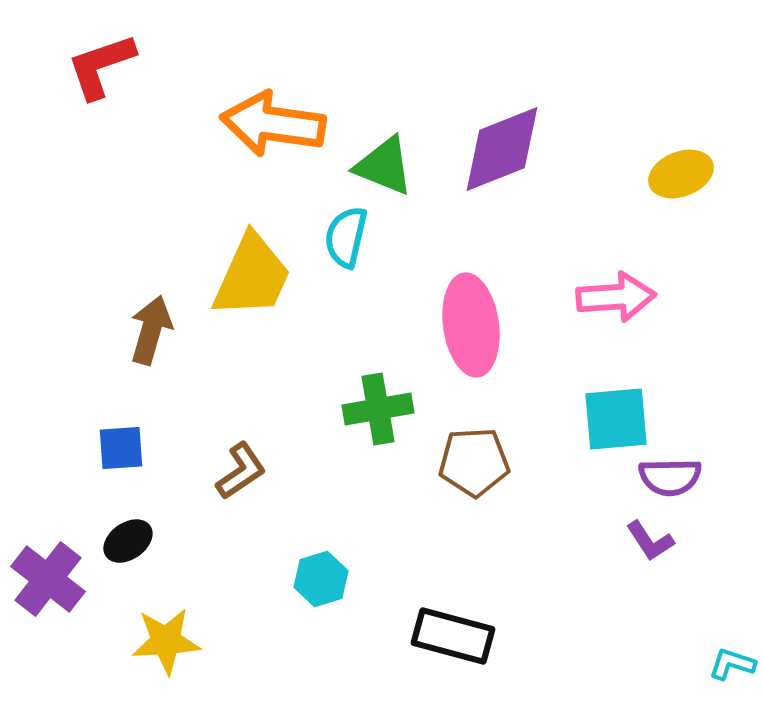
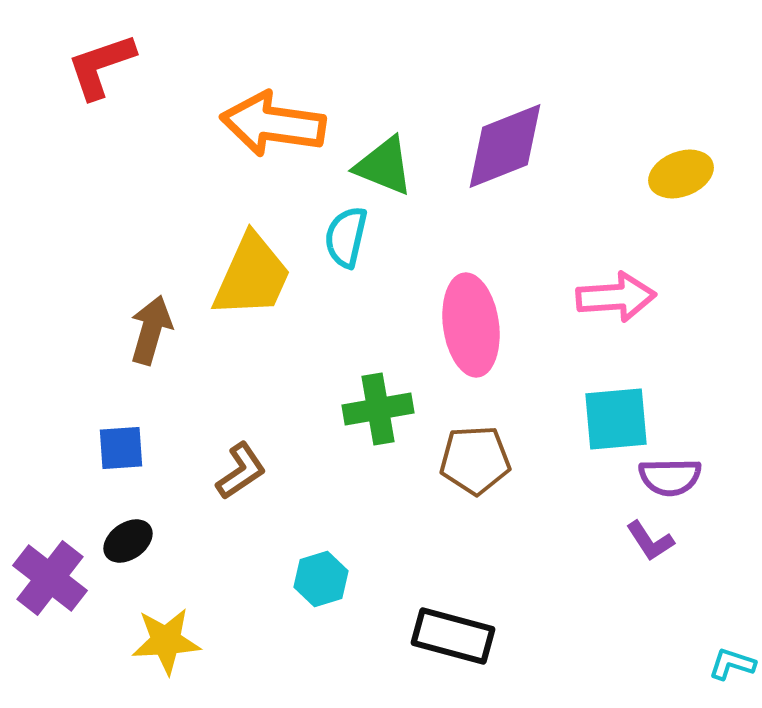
purple diamond: moved 3 px right, 3 px up
brown pentagon: moved 1 px right, 2 px up
purple cross: moved 2 px right, 1 px up
